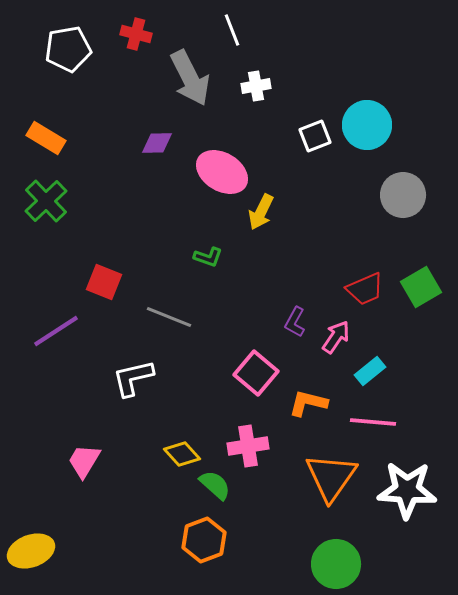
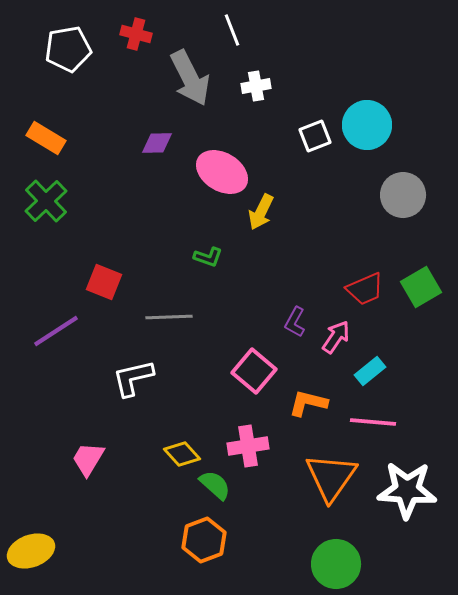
gray line: rotated 24 degrees counterclockwise
pink square: moved 2 px left, 2 px up
pink trapezoid: moved 4 px right, 2 px up
